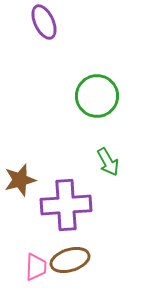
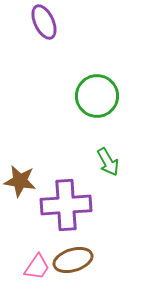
brown star: moved 1 px down; rotated 24 degrees clockwise
brown ellipse: moved 3 px right
pink trapezoid: moved 1 px right; rotated 32 degrees clockwise
